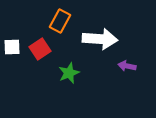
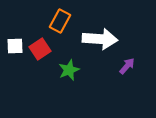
white square: moved 3 px right, 1 px up
purple arrow: rotated 120 degrees clockwise
green star: moved 3 px up
